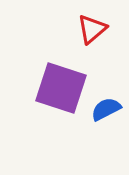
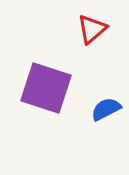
purple square: moved 15 px left
